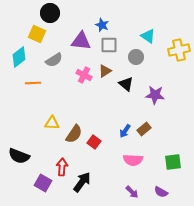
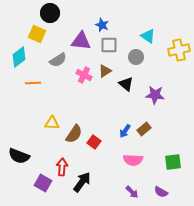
gray semicircle: moved 4 px right
